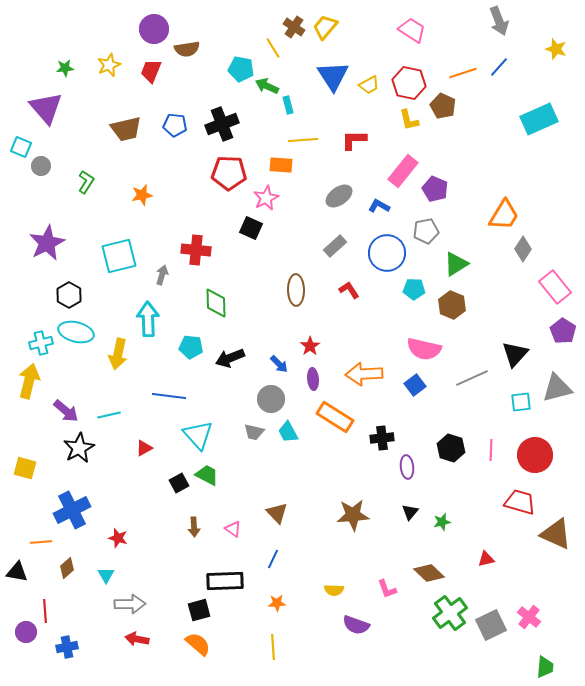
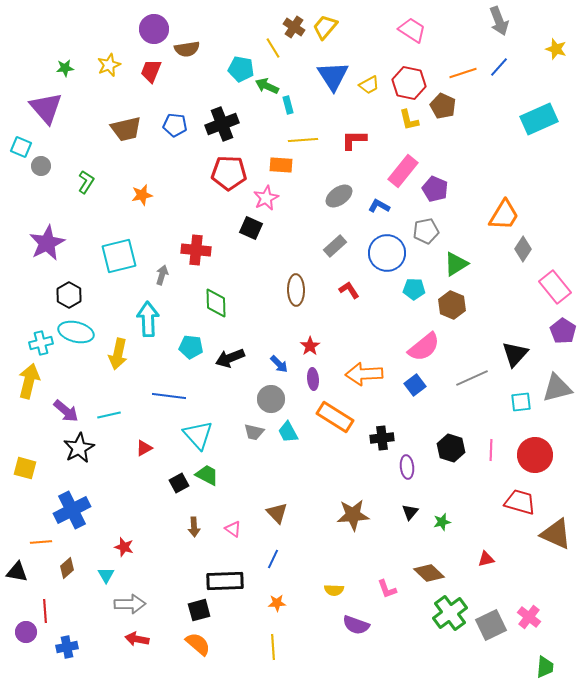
pink semicircle at (424, 349): moved 2 px up; rotated 52 degrees counterclockwise
red star at (118, 538): moved 6 px right, 9 px down
